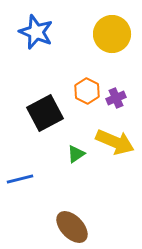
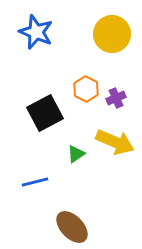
orange hexagon: moved 1 px left, 2 px up
blue line: moved 15 px right, 3 px down
